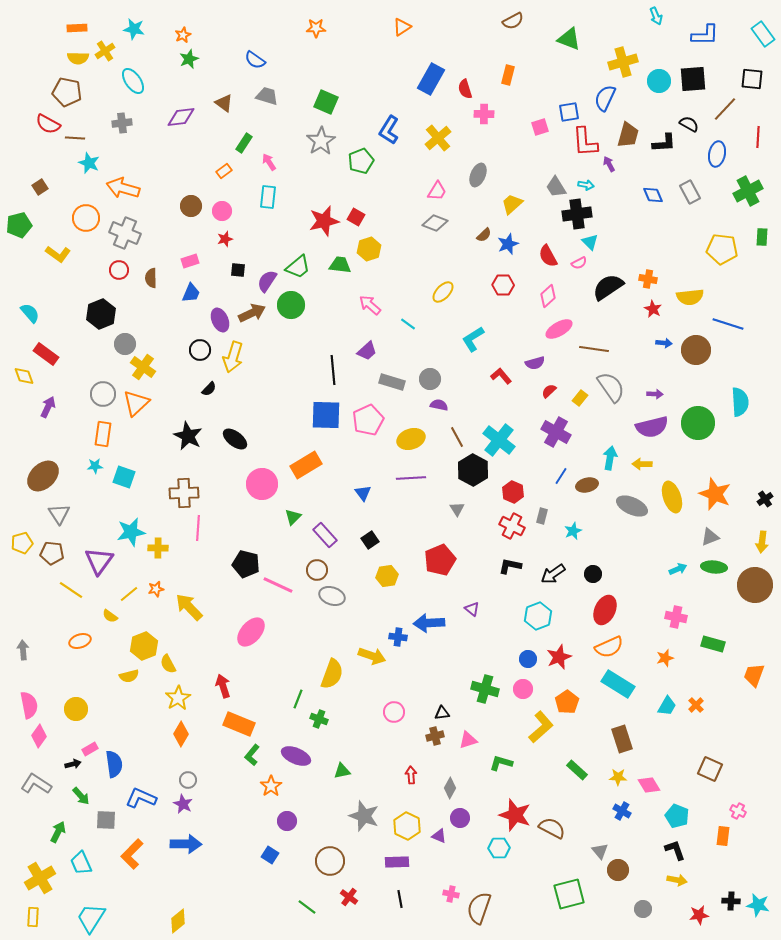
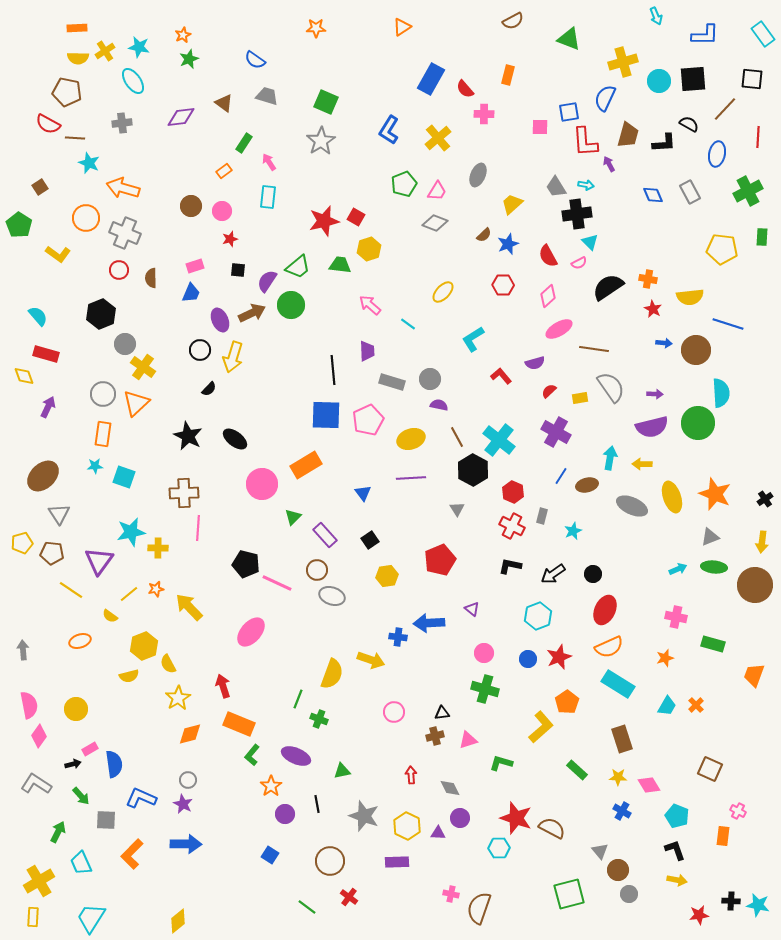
cyan star at (134, 29): moved 5 px right, 18 px down
red semicircle at (465, 89): rotated 24 degrees counterclockwise
pink square at (540, 127): rotated 18 degrees clockwise
green pentagon at (361, 161): moved 43 px right, 23 px down
green pentagon at (19, 225): rotated 25 degrees counterclockwise
red star at (225, 239): moved 5 px right
pink rectangle at (190, 261): moved 5 px right, 5 px down
cyan semicircle at (30, 313): moved 8 px right, 3 px down
purple trapezoid at (367, 351): rotated 50 degrees counterclockwise
red rectangle at (46, 354): rotated 20 degrees counterclockwise
yellow rectangle at (580, 398): rotated 42 degrees clockwise
cyan semicircle at (740, 402): moved 19 px left, 9 px up
pink line at (278, 585): moved 1 px left, 2 px up
yellow arrow at (372, 656): moved 1 px left, 4 px down
pink circle at (523, 689): moved 39 px left, 36 px up
orange diamond at (181, 734): moved 9 px right; rotated 45 degrees clockwise
gray diamond at (450, 788): rotated 55 degrees counterclockwise
red star at (515, 815): moved 1 px right, 3 px down
purple circle at (287, 821): moved 2 px left, 7 px up
purple triangle at (439, 836): moved 1 px left, 3 px up; rotated 21 degrees counterclockwise
yellow cross at (40, 878): moved 1 px left, 3 px down
black line at (400, 899): moved 83 px left, 95 px up
gray circle at (643, 909): moved 14 px left, 15 px up
